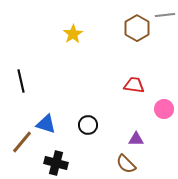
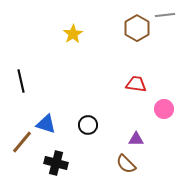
red trapezoid: moved 2 px right, 1 px up
